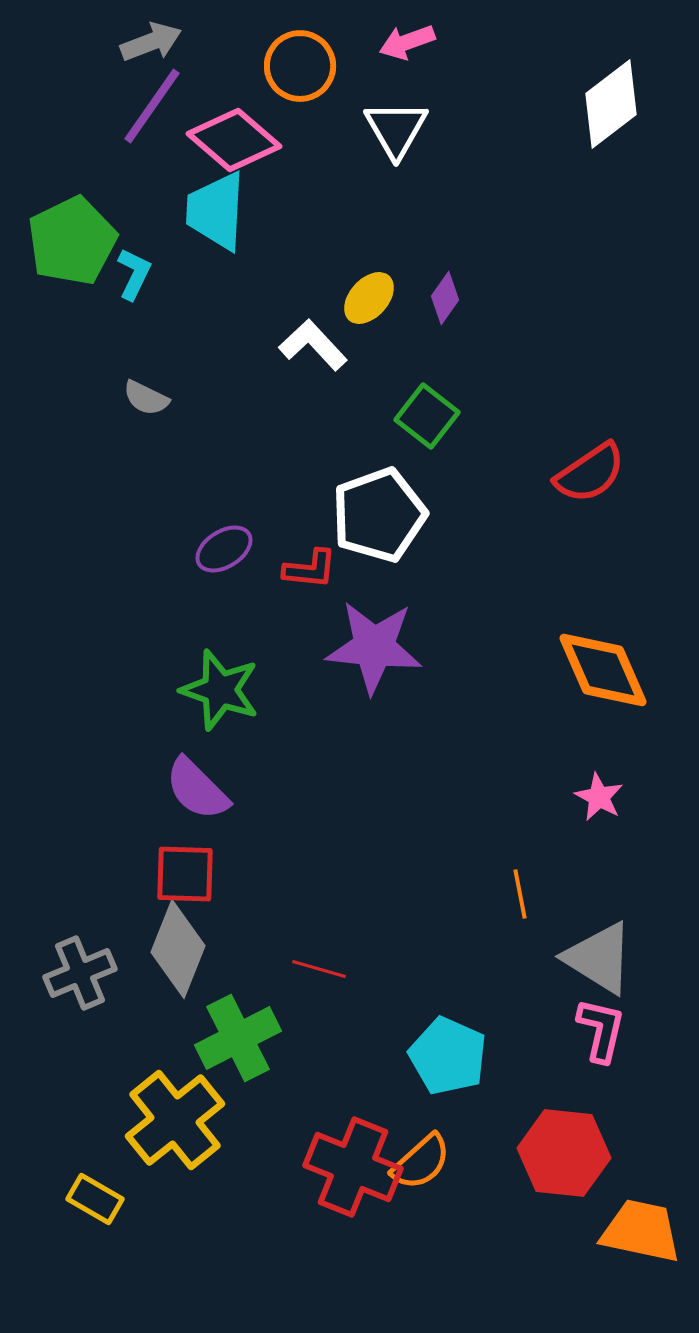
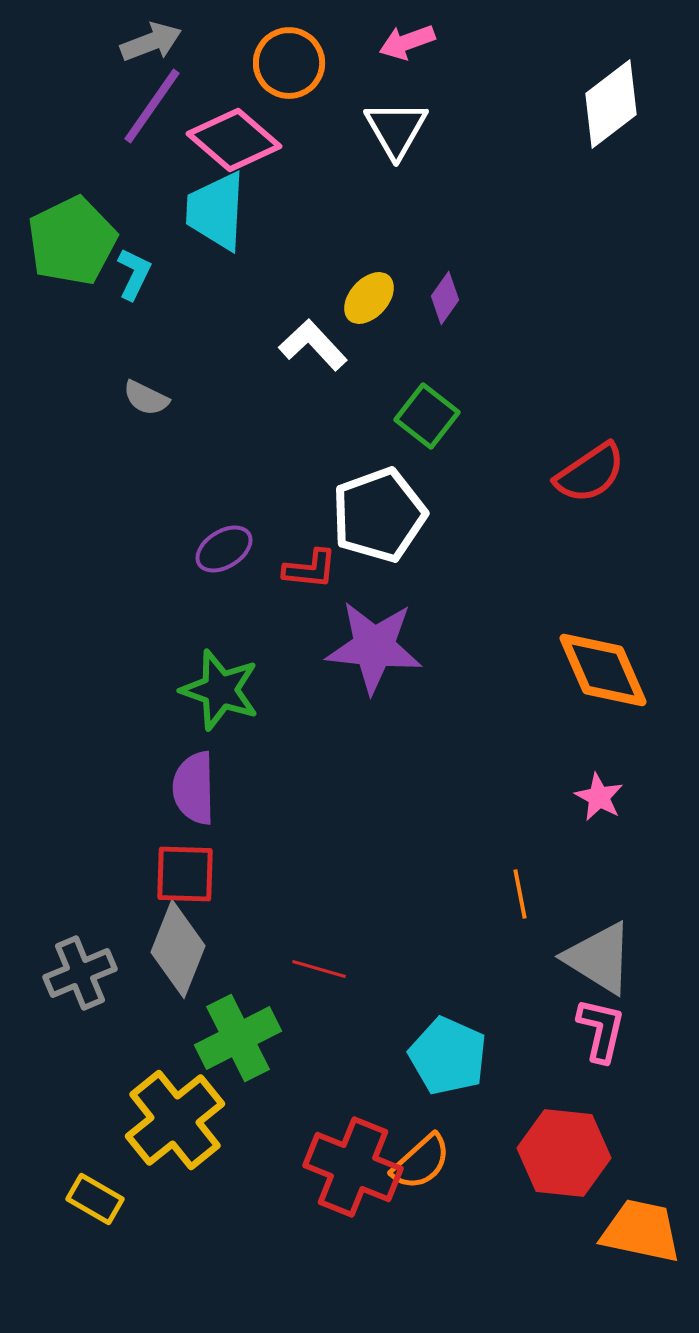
orange circle: moved 11 px left, 3 px up
purple semicircle: moved 3 px left, 1 px up; rotated 44 degrees clockwise
